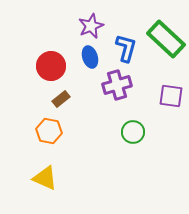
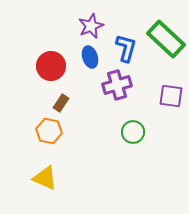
brown rectangle: moved 4 px down; rotated 18 degrees counterclockwise
